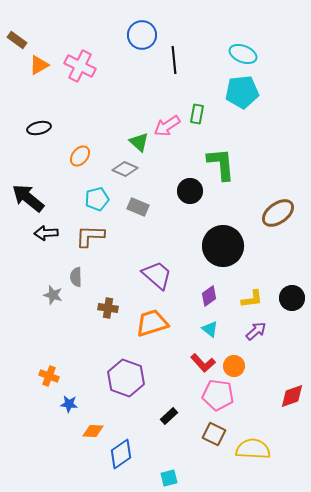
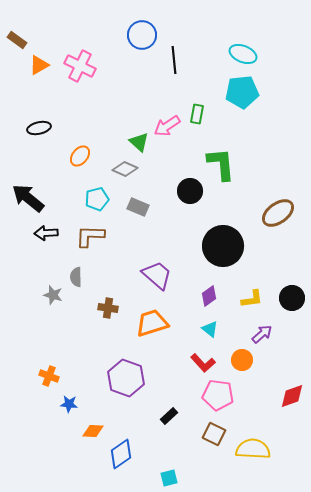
purple arrow at (256, 331): moved 6 px right, 3 px down
orange circle at (234, 366): moved 8 px right, 6 px up
